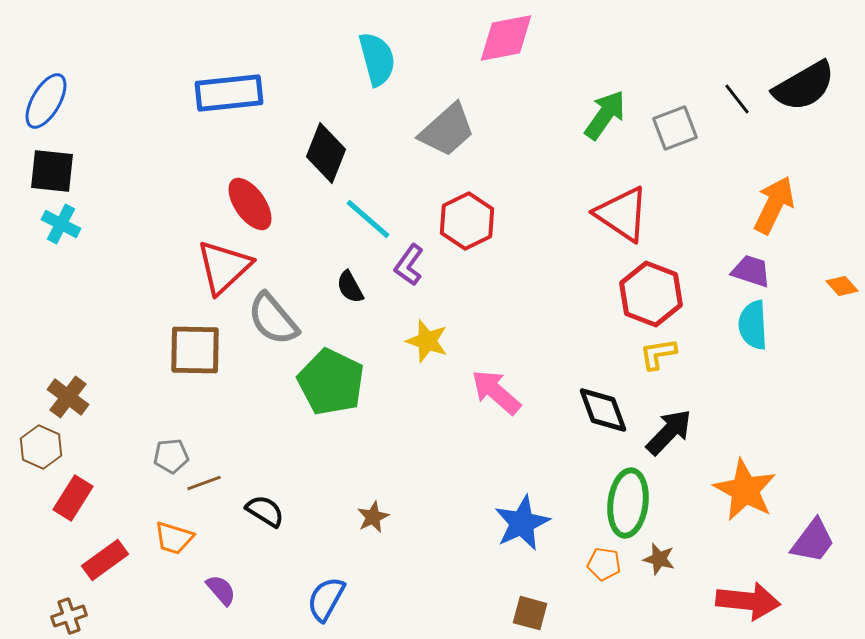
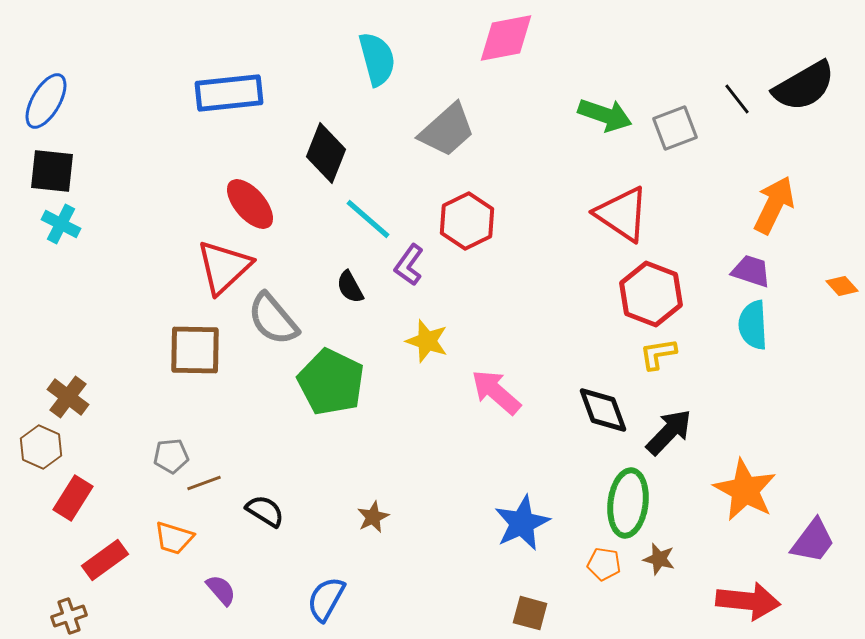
green arrow at (605, 115): rotated 74 degrees clockwise
red ellipse at (250, 204): rotated 6 degrees counterclockwise
